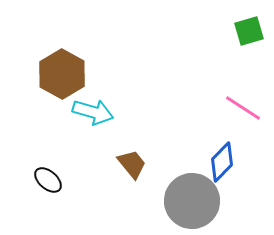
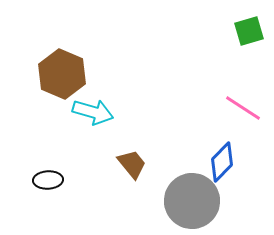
brown hexagon: rotated 6 degrees counterclockwise
black ellipse: rotated 44 degrees counterclockwise
